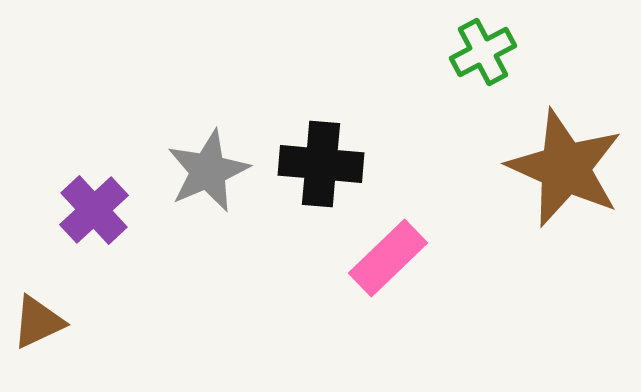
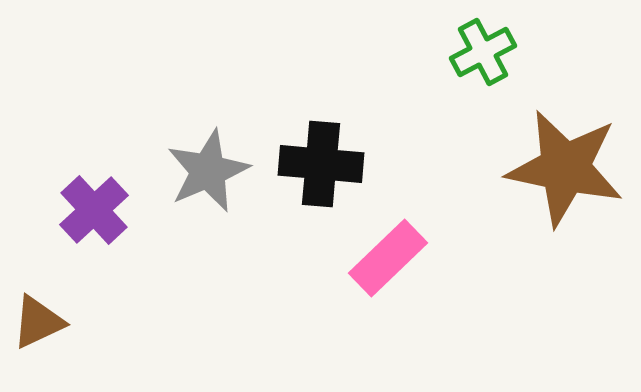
brown star: rotated 12 degrees counterclockwise
